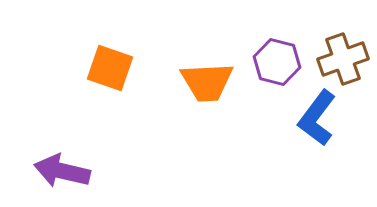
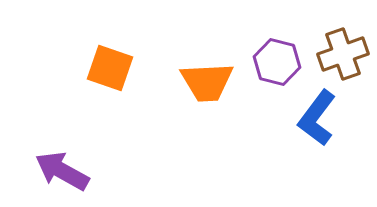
brown cross: moved 5 px up
purple arrow: rotated 16 degrees clockwise
